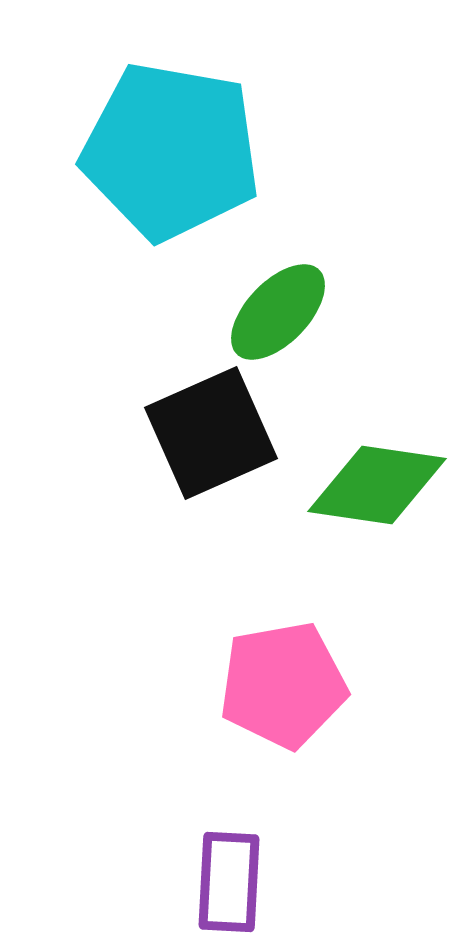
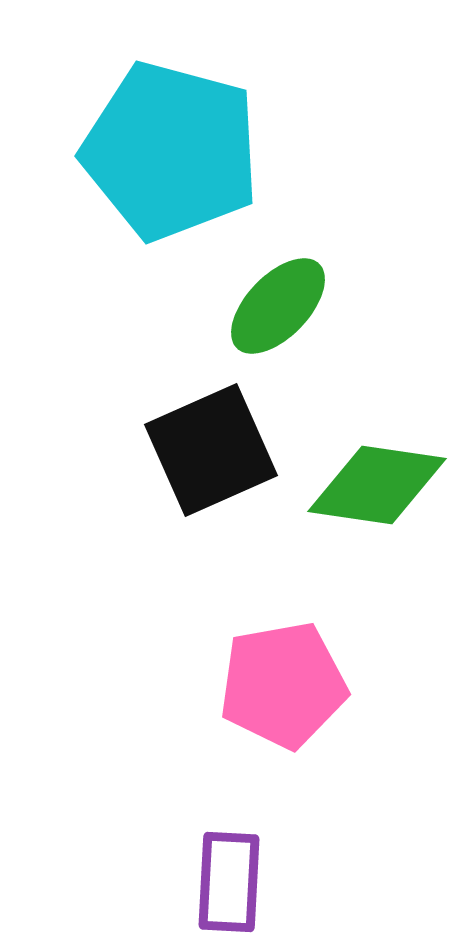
cyan pentagon: rotated 5 degrees clockwise
green ellipse: moved 6 px up
black square: moved 17 px down
